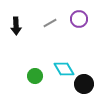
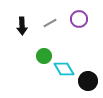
black arrow: moved 6 px right
green circle: moved 9 px right, 20 px up
black circle: moved 4 px right, 3 px up
